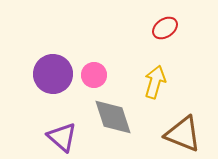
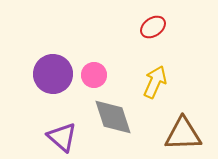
red ellipse: moved 12 px left, 1 px up
yellow arrow: rotated 8 degrees clockwise
brown triangle: rotated 24 degrees counterclockwise
